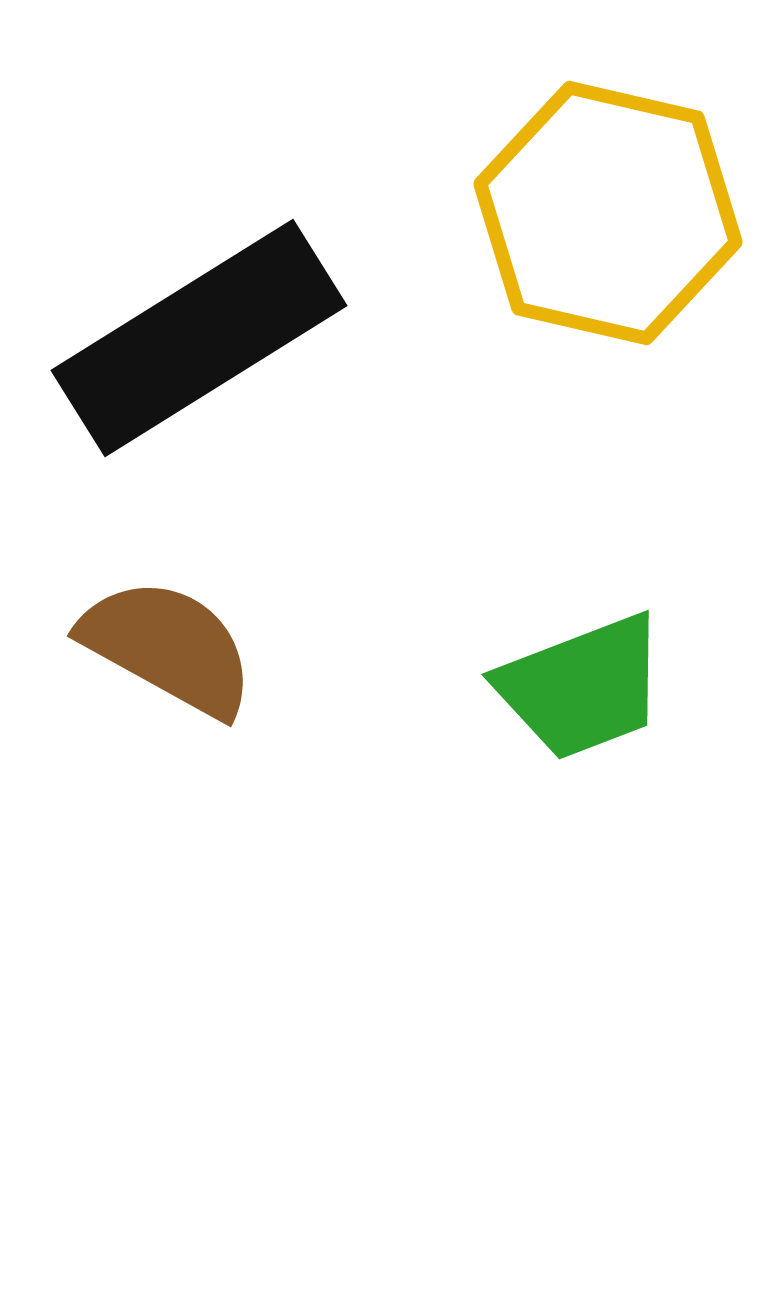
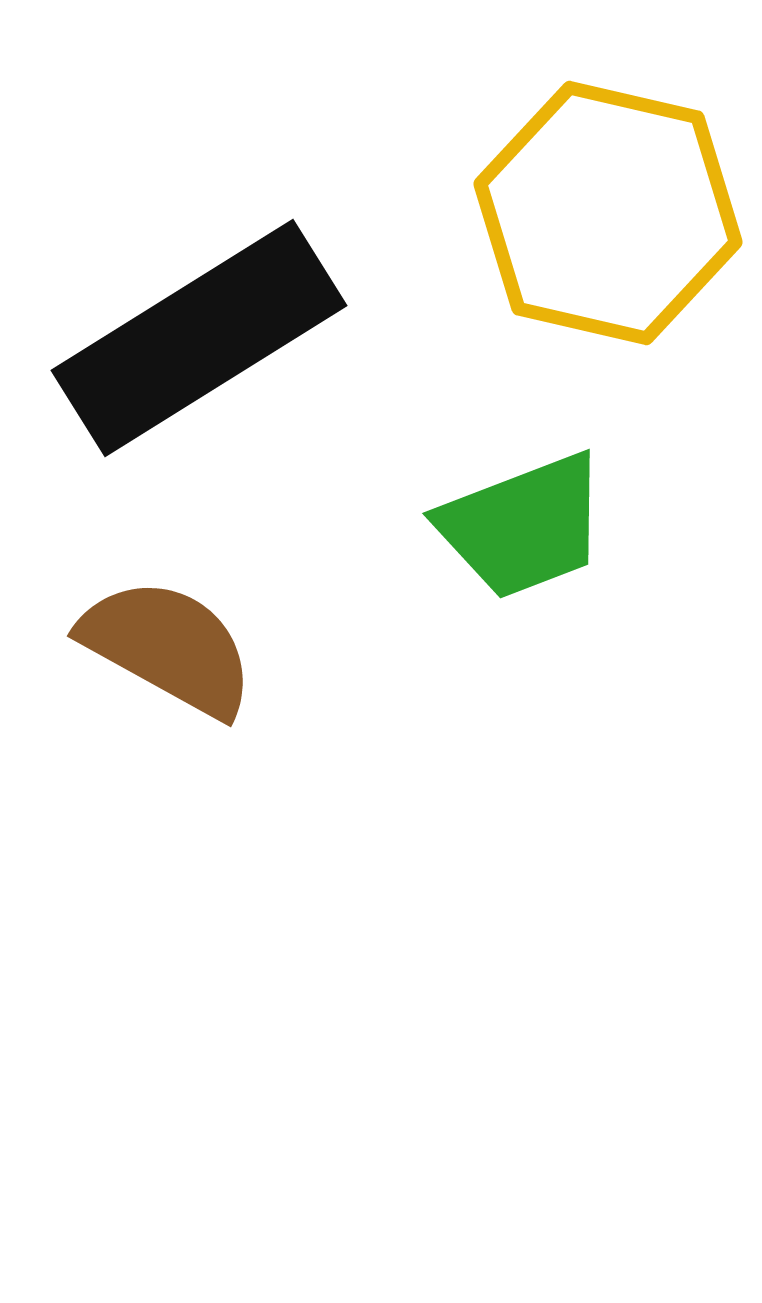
green trapezoid: moved 59 px left, 161 px up
